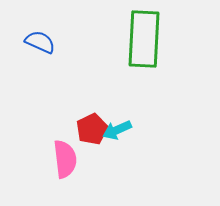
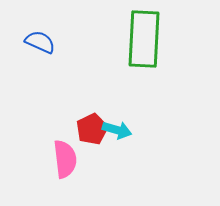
cyan arrow: rotated 140 degrees counterclockwise
